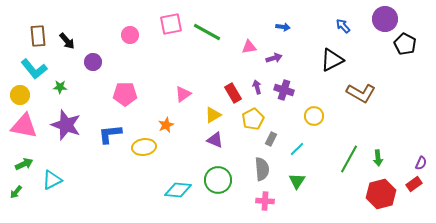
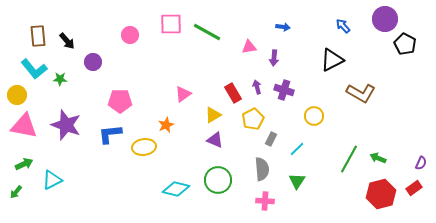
pink square at (171, 24): rotated 10 degrees clockwise
purple arrow at (274, 58): rotated 112 degrees clockwise
green star at (60, 87): moved 8 px up
pink pentagon at (125, 94): moved 5 px left, 7 px down
yellow circle at (20, 95): moved 3 px left
green arrow at (378, 158): rotated 119 degrees clockwise
red rectangle at (414, 184): moved 4 px down
cyan diamond at (178, 190): moved 2 px left, 1 px up; rotated 8 degrees clockwise
